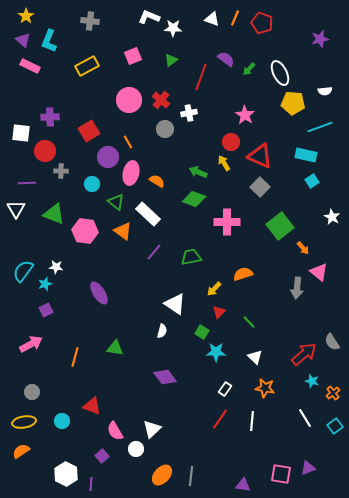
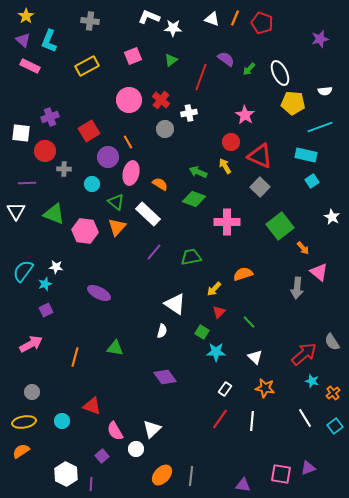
purple cross at (50, 117): rotated 18 degrees counterclockwise
yellow arrow at (224, 163): moved 1 px right, 3 px down
gray cross at (61, 171): moved 3 px right, 2 px up
orange semicircle at (157, 181): moved 3 px right, 3 px down
white triangle at (16, 209): moved 2 px down
orange triangle at (123, 231): moved 6 px left, 4 px up; rotated 36 degrees clockwise
purple ellipse at (99, 293): rotated 30 degrees counterclockwise
